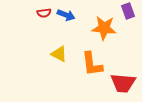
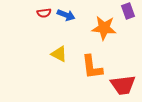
orange L-shape: moved 3 px down
red trapezoid: moved 2 px down; rotated 12 degrees counterclockwise
